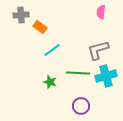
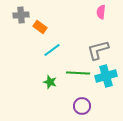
purple circle: moved 1 px right
